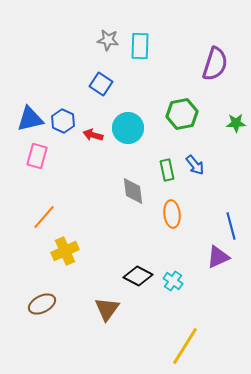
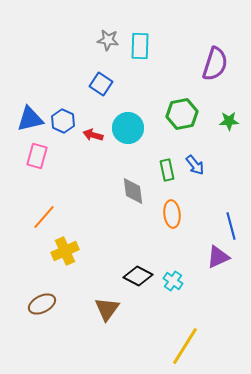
green star: moved 7 px left, 2 px up
